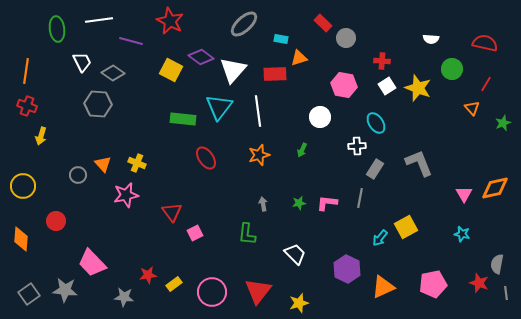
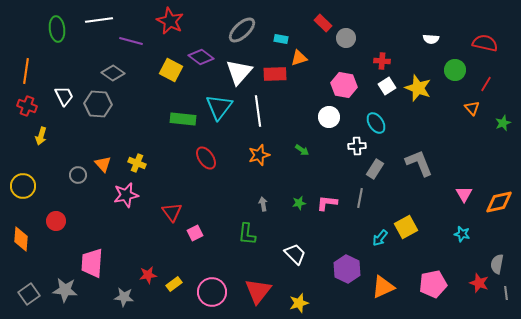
gray ellipse at (244, 24): moved 2 px left, 6 px down
white trapezoid at (82, 62): moved 18 px left, 34 px down
green circle at (452, 69): moved 3 px right, 1 px down
white triangle at (233, 70): moved 6 px right, 2 px down
white circle at (320, 117): moved 9 px right
green arrow at (302, 150): rotated 80 degrees counterclockwise
orange diamond at (495, 188): moved 4 px right, 14 px down
pink trapezoid at (92, 263): rotated 48 degrees clockwise
